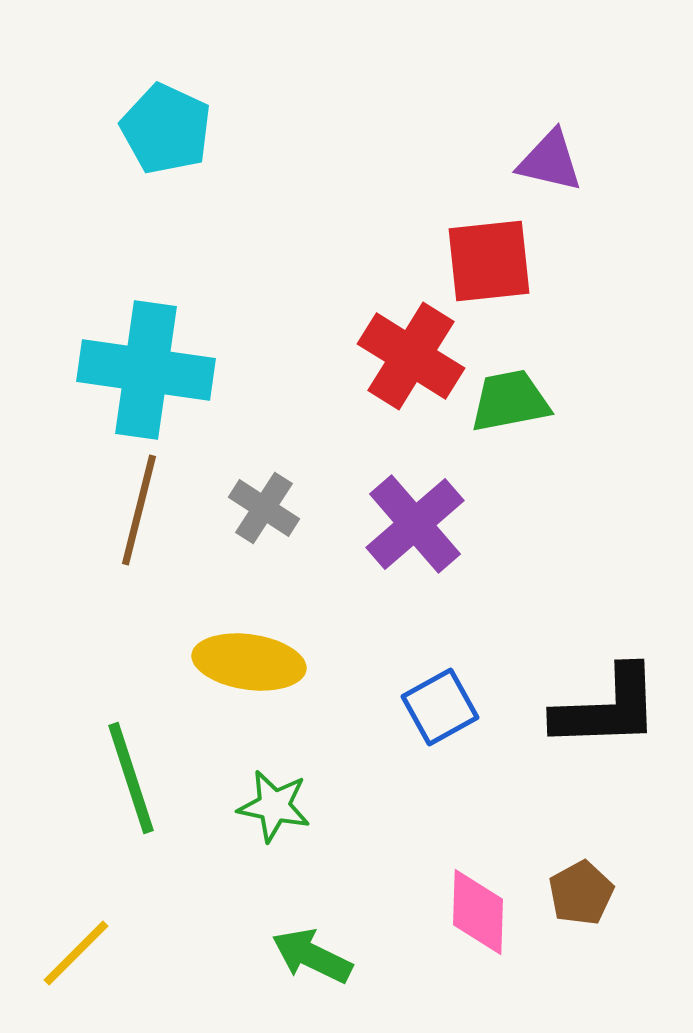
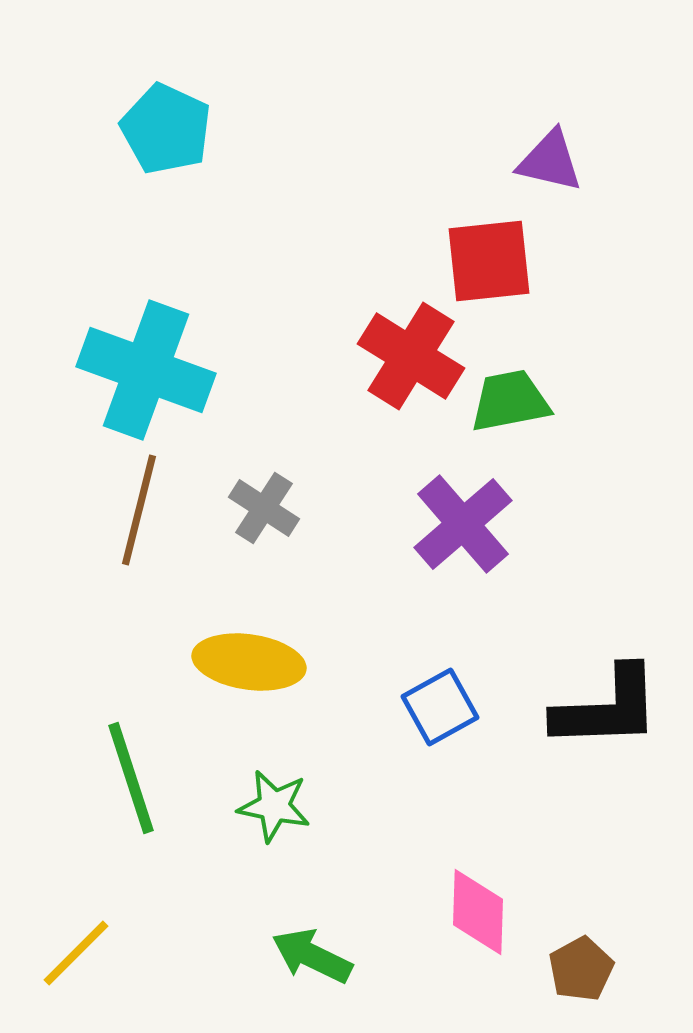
cyan cross: rotated 12 degrees clockwise
purple cross: moved 48 px right
brown pentagon: moved 76 px down
